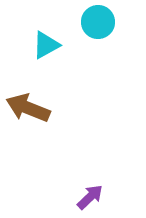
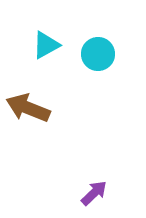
cyan circle: moved 32 px down
purple arrow: moved 4 px right, 4 px up
